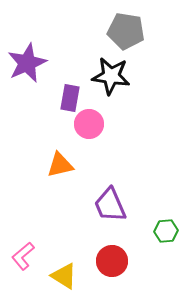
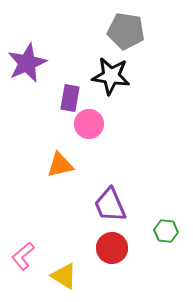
green hexagon: rotated 10 degrees clockwise
red circle: moved 13 px up
